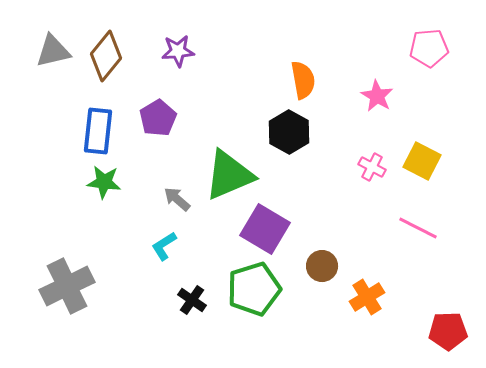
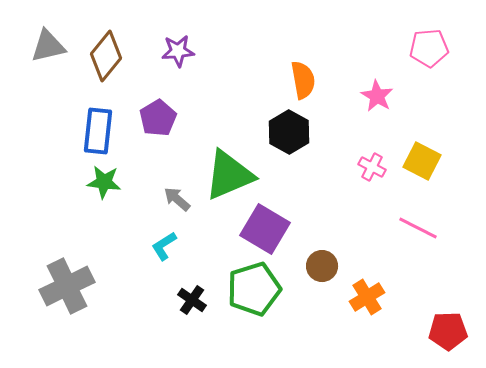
gray triangle: moved 5 px left, 5 px up
